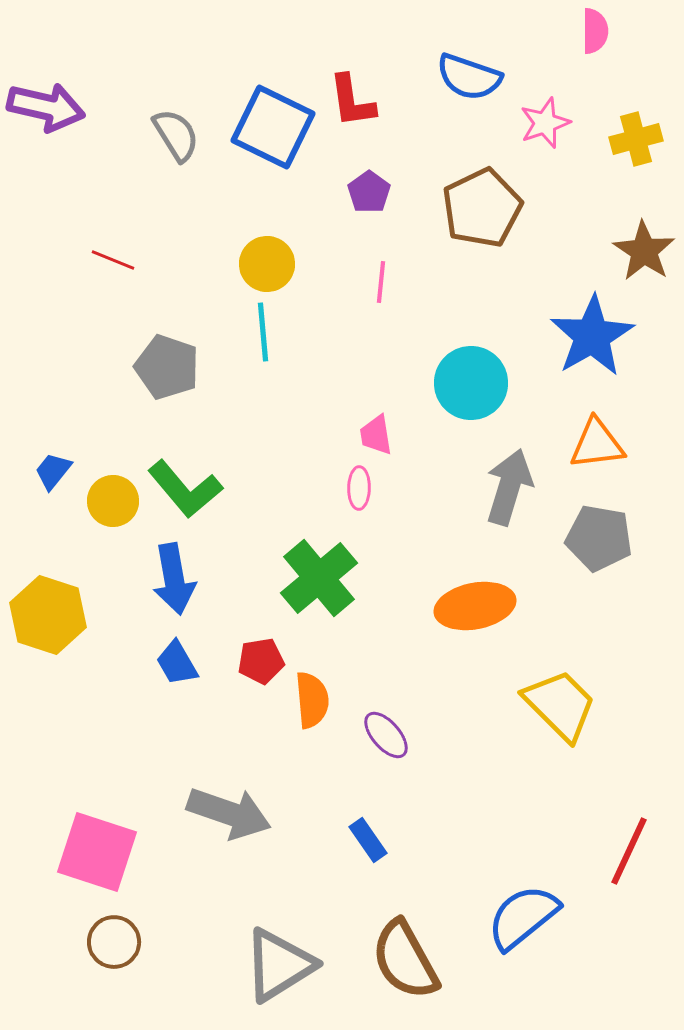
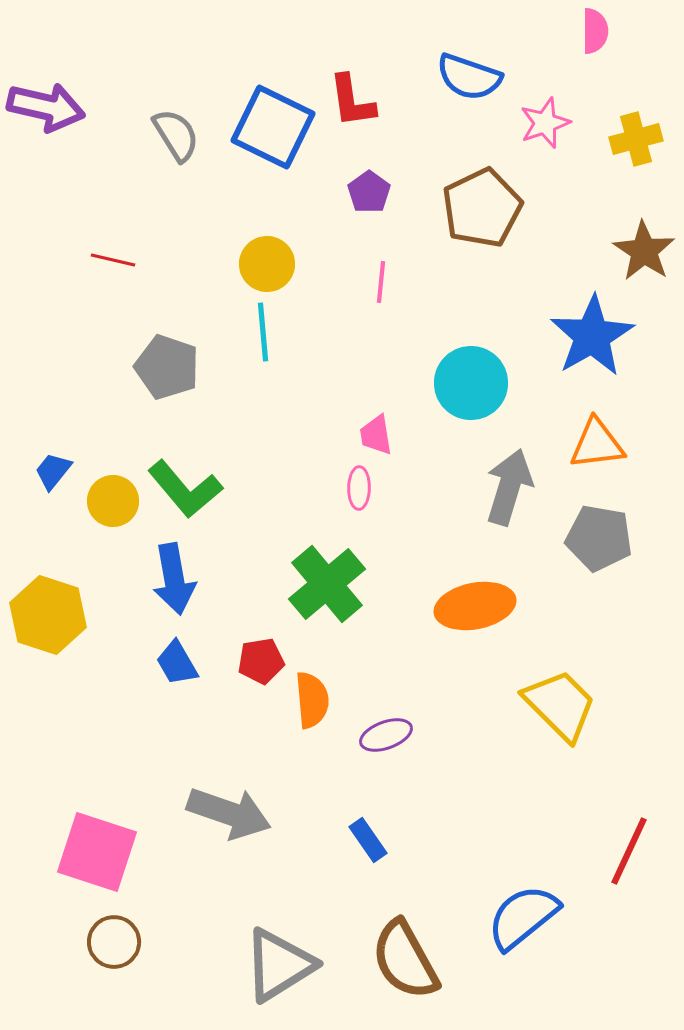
red line at (113, 260): rotated 9 degrees counterclockwise
green cross at (319, 578): moved 8 px right, 6 px down
purple ellipse at (386, 735): rotated 69 degrees counterclockwise
